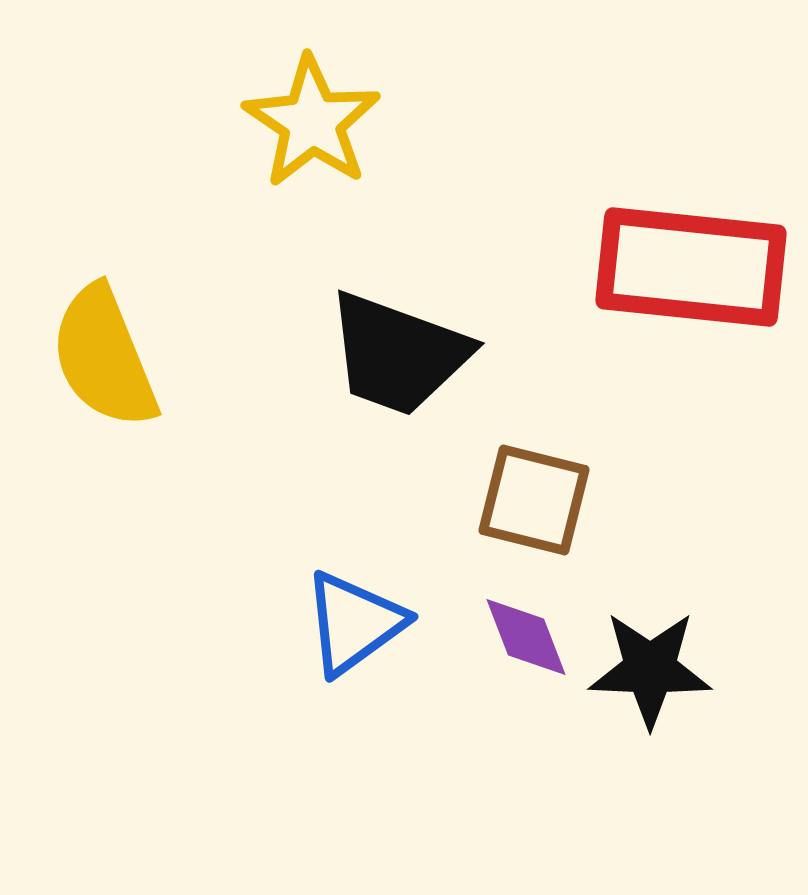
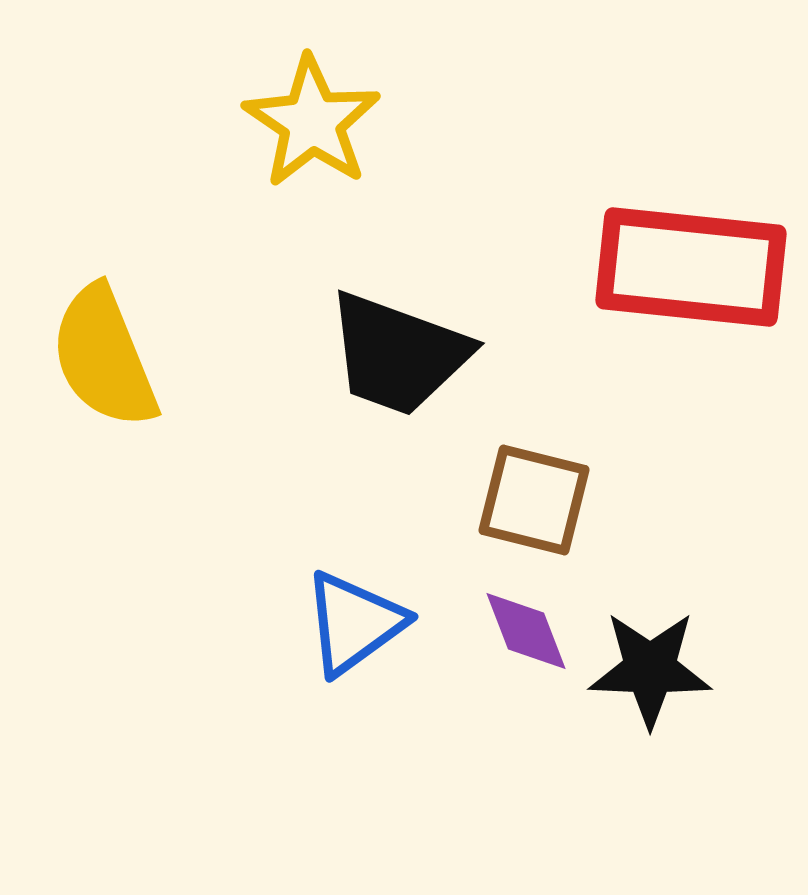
purple diamond: moved 6 px up
